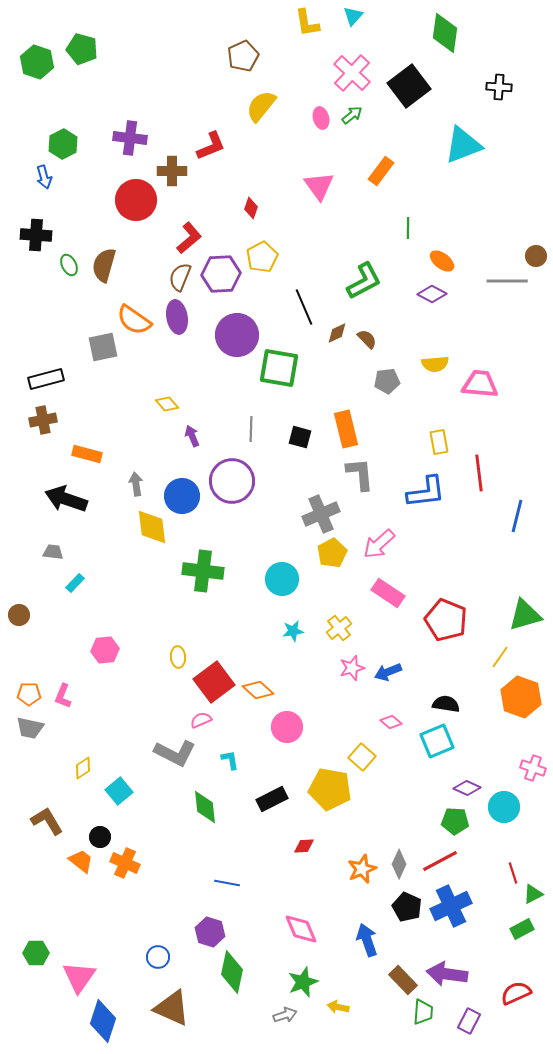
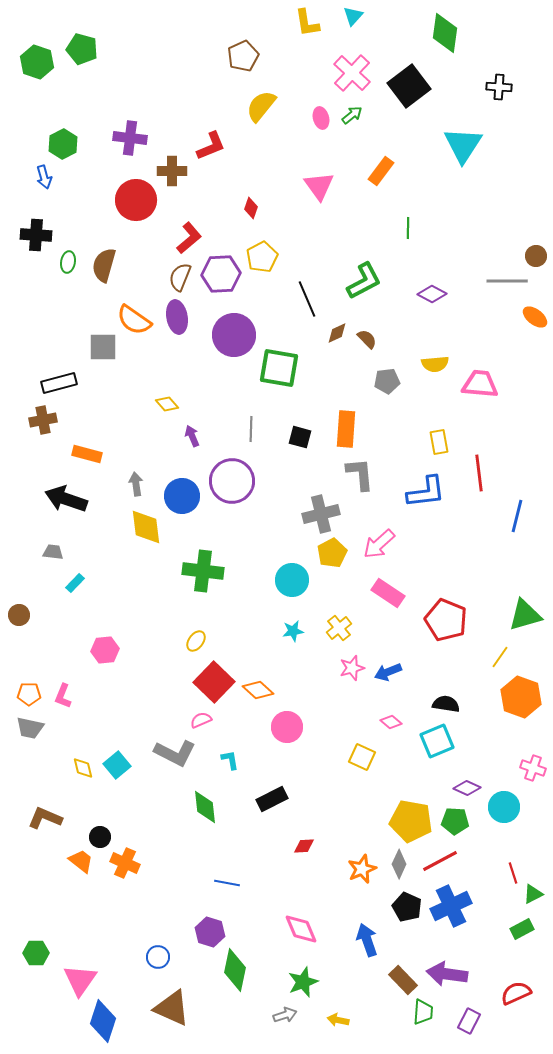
cyan triangle at (463, 145): rotated 36 degrees counterclockwise
orange ellipse at (442, 261): moved 93 px right, 56 px down
green ellipse at (69, 265): moved 1 px left, 3 px up; rotated 35 degrees clockwise
black line at (304, 307): moved 3 px right, 8 px up
purple circle at (237, 335): moved 3 px left
gray square at (103, 347): rotated 12 degrees clockwise
black rectangle at (46, 379): moved 13 px right, 4 px down
orange rectangle at (346, 429): rotated 18 degrees clockwise
gray cross at (321, 514): rotated 9 degrees clockwise
yellow diamond at (152, 527): moved 6 px left
cyan circle at (282, 579): moved 10 px right, 1 px down
yellow ellipse at (178, 657): moved 18 px right, 16 px up; rotated 40 degrees clockwise
red square at (214, 682): rotated 9 degrees counterclockwise
yellow square at (362, 757): rotated 16 degrees counterclockwise
yellow diamond at (83, 768): rotated 70 degrees counterclockwise
yellow pentagon at (330, 789): moved 81 px right, 32 px down
cyan square at (119, 791): moved 2 px left, 26 px up
brown L-shape at (47, 821): moved 2 px left, 3 px up; rotated 36 degrees counterclockwise
green diamond at (232, 972): moved 3 px right, 2 px up
pink triangle at (79, 977): moved 1 px right, 3 px down
yellow arrow at (338, 1007): moved 13 px down
